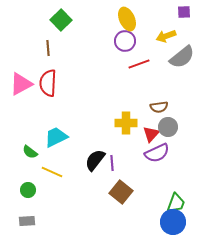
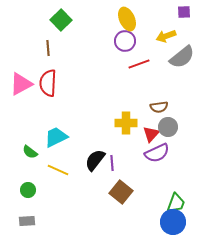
yellow line: moved 6 px right, 2 px up
